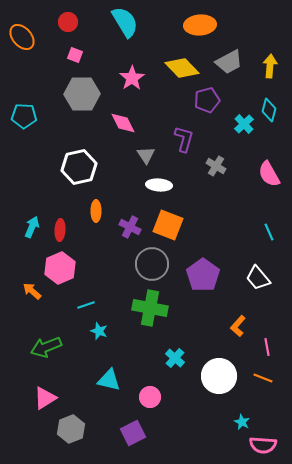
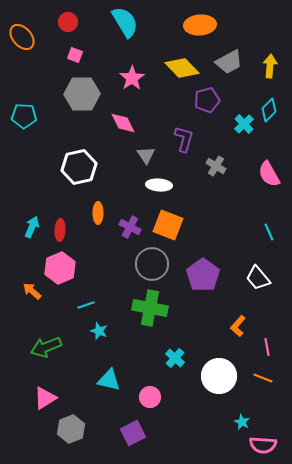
cyan diamond at (269, 110): rotated 30 degrees clockwise
orange ellipse at (96, 211): moved 2 px right, 2 px down
